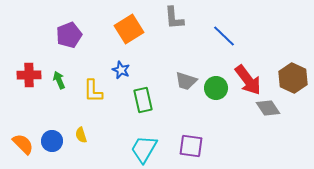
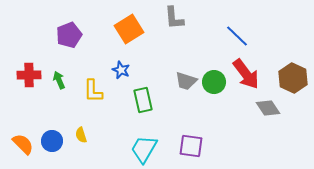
blue line: moved 13 px right
red arrow: moved 2 px left, 6 px up
green circle: moved 2 px left, 6 px up
